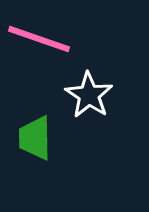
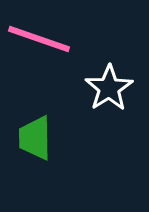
white star: moved 20 px right, 7 px up; rotated 6 degrees clockwise
